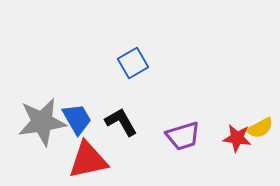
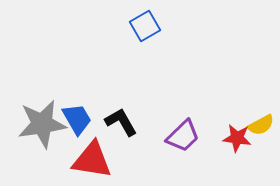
blue square: moved 12 px right, 37 px up
gray star: moved 2 px down
yellow semicircle: moved 1 px right, 3 px up
purple trapezoid: rotated 27 degrees counterclockwise
red triangle: moved 4 px right; rotated 21 degrees clockwise
